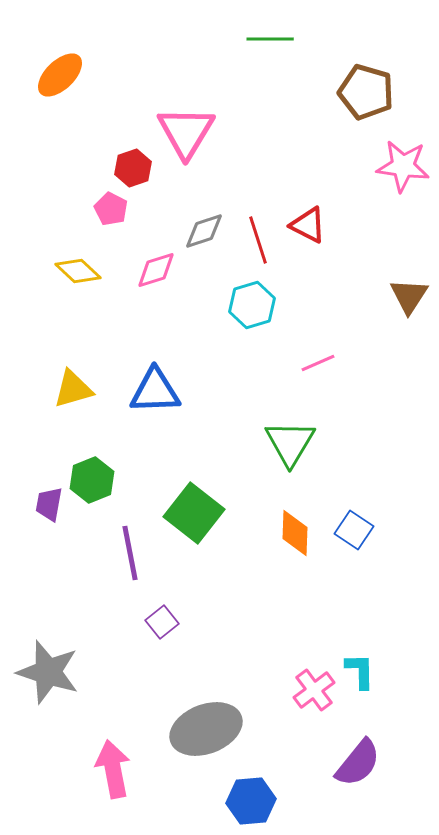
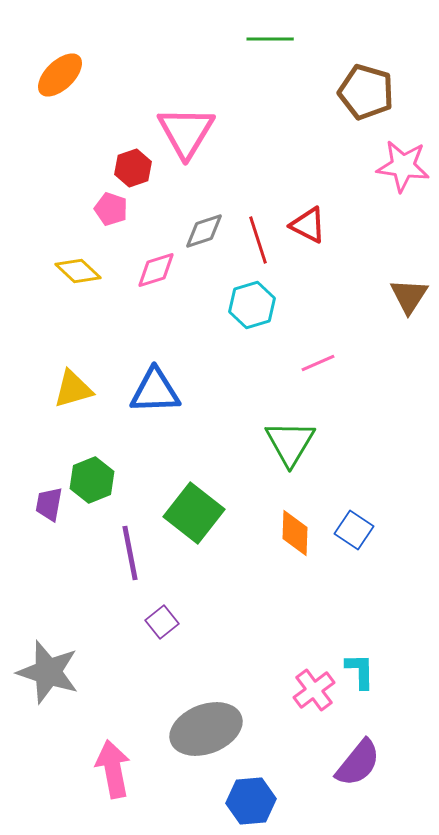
pink pentagon: rotated 8 degrees counterclockwise
